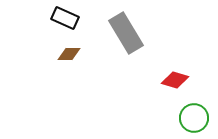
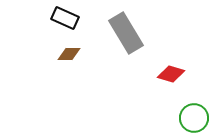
red diamond: moved 4 px left, 6 px up
